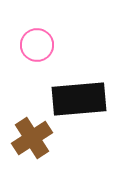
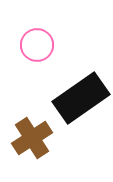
black rectangle: moved 2 px right, 1 px up; rotated 30 degrees counterclockwise
